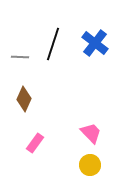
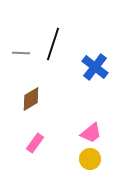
blue cross: moved 24 px down
gray line: moved 1 px right, 4 px up
brown diamond: moved 7 px right; rotated 35 degrees clockwise
pink trapezoid: rotated 95 degrees clockwise
yellow circle: moved 6 px up
